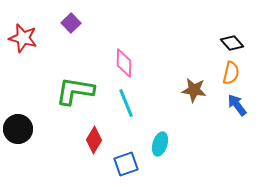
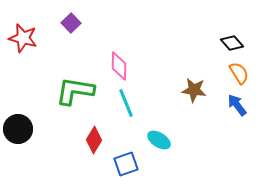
pink diamond: moved 5 px left, 3 px down
orange semicircle: moved 8 px right; rotated 45 degrees counterclockwise
cyan ellipse: moved 1 px left, 4 px up; rotated 75 degrees counterclockwise
